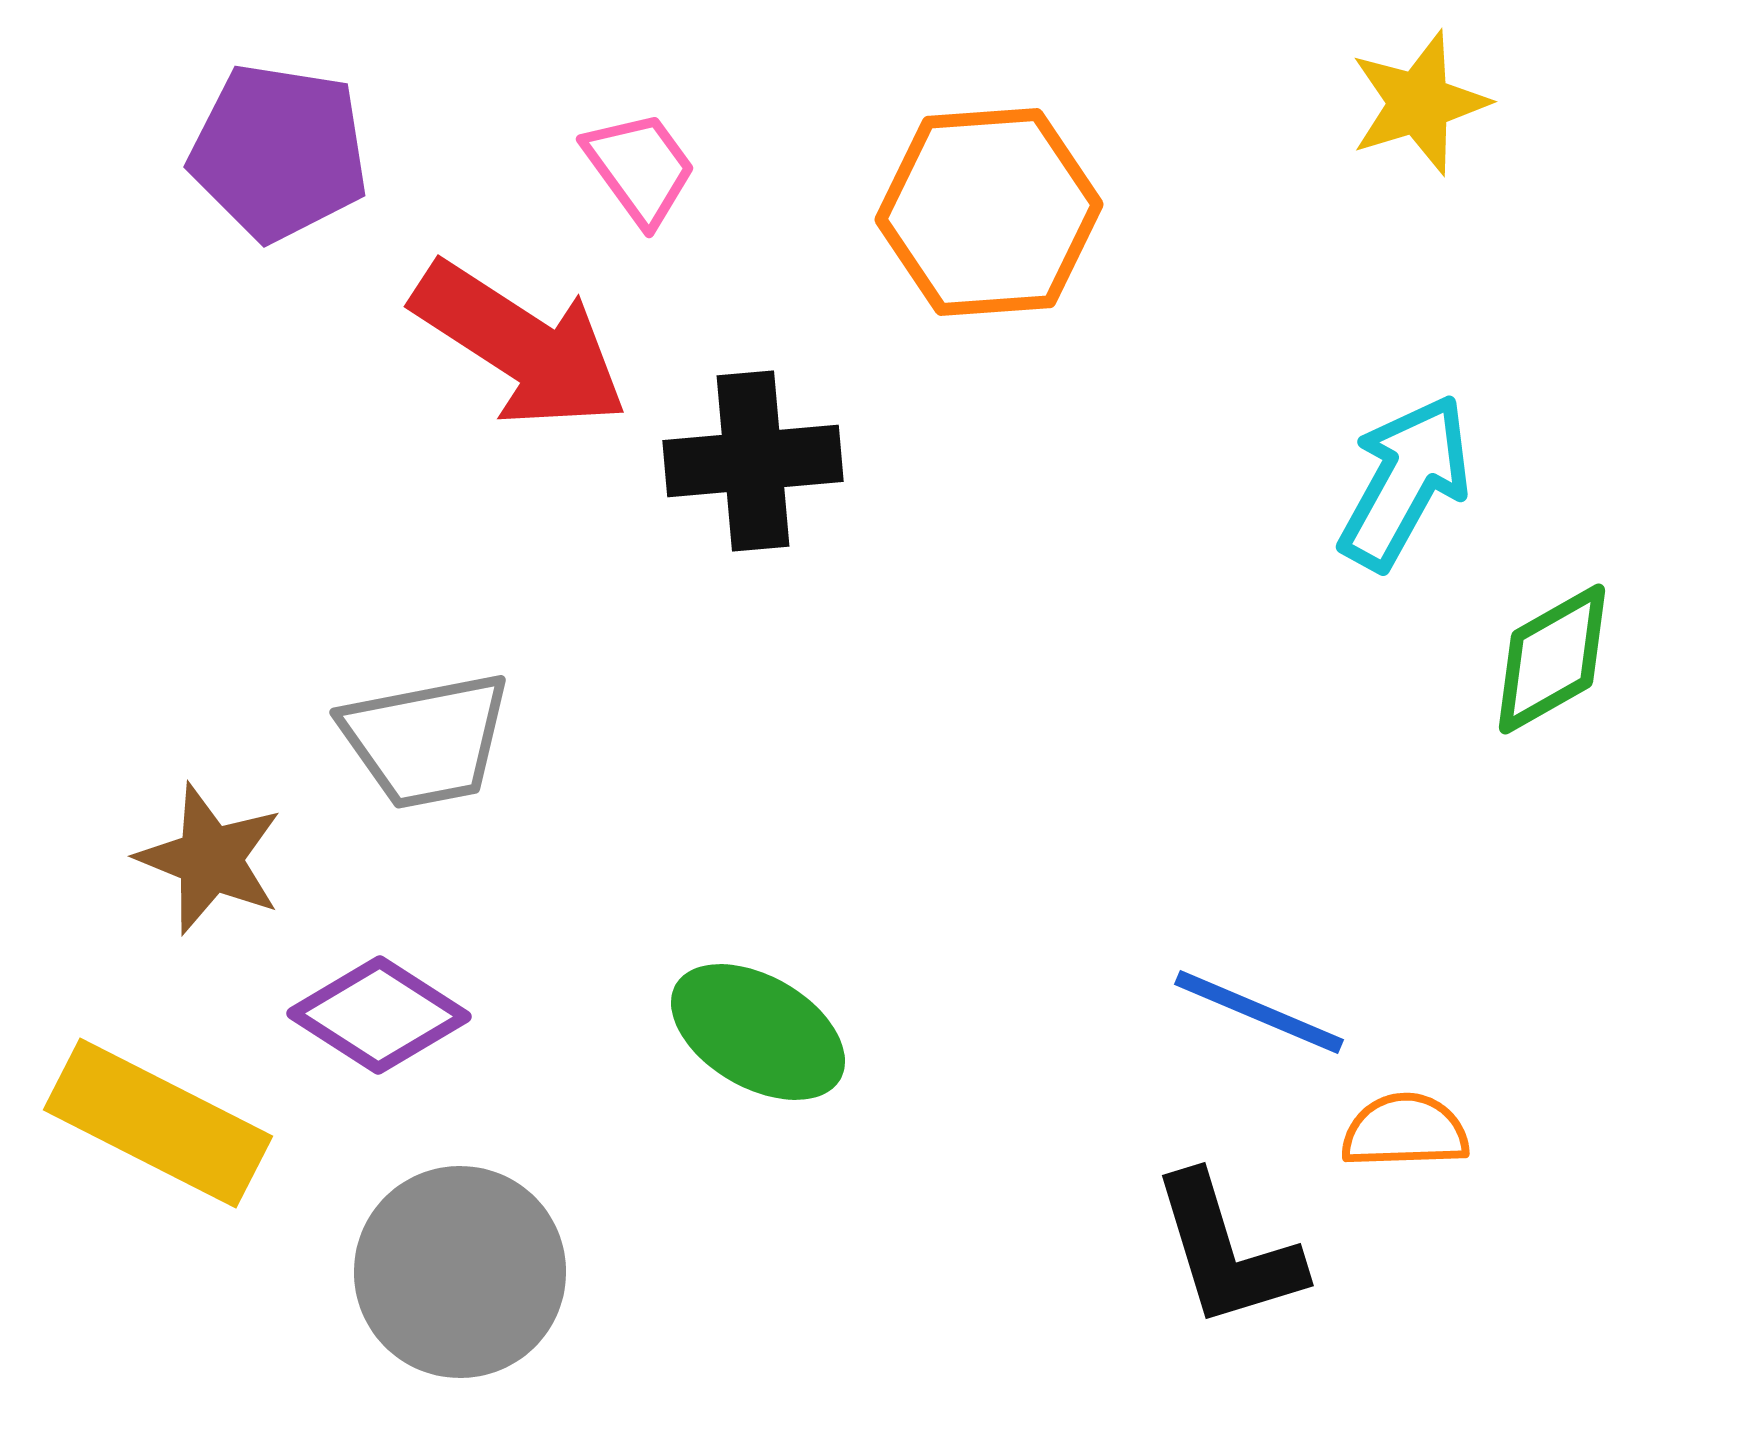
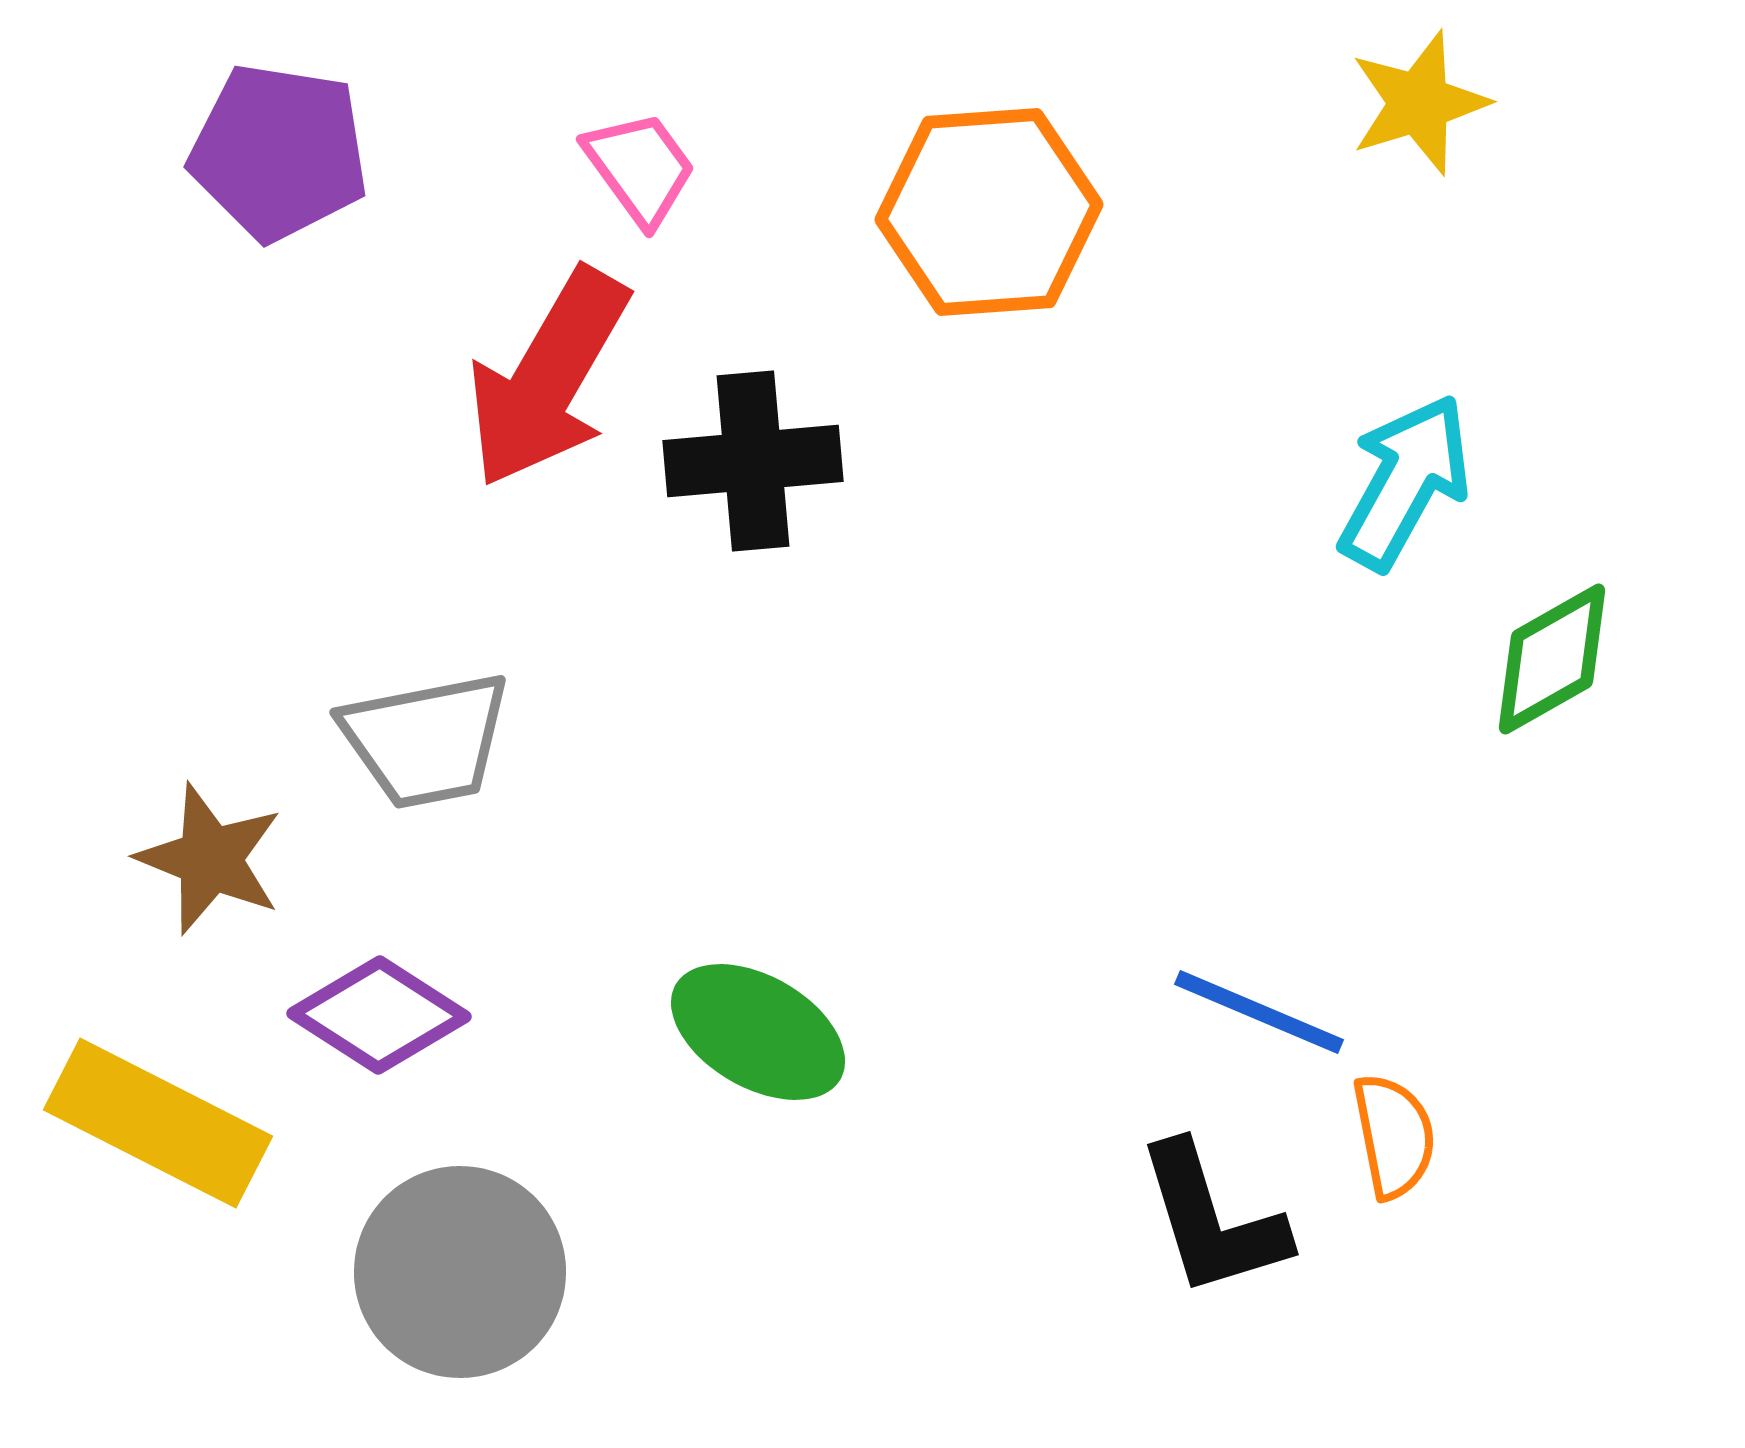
red arrow: moved 28 px right, 33 px down; rotated 87 degrees clockwise
orange semicircle: moved 11 px left, 5 px down; rotated 81 degrees clockwise
black L-shape: moved 15 px left, 31 px up
